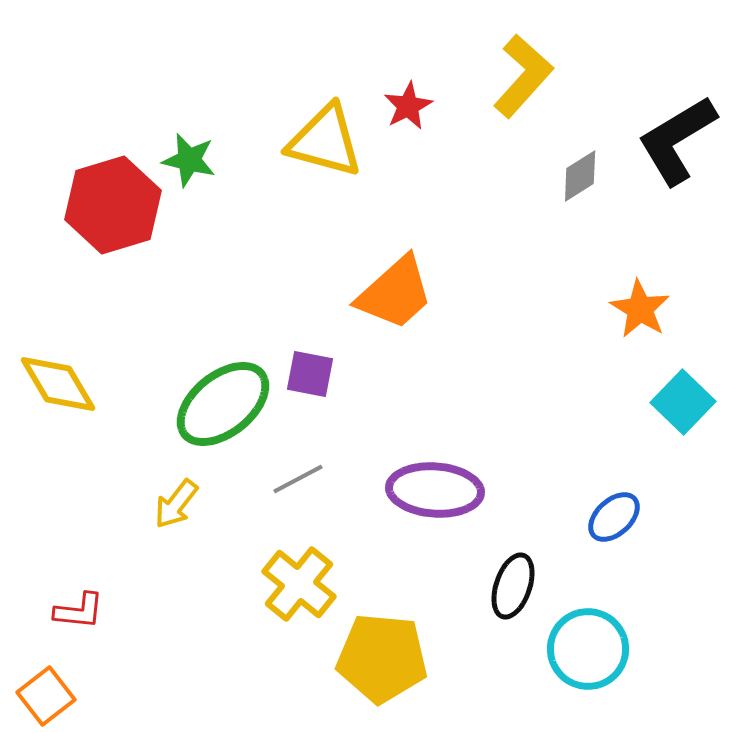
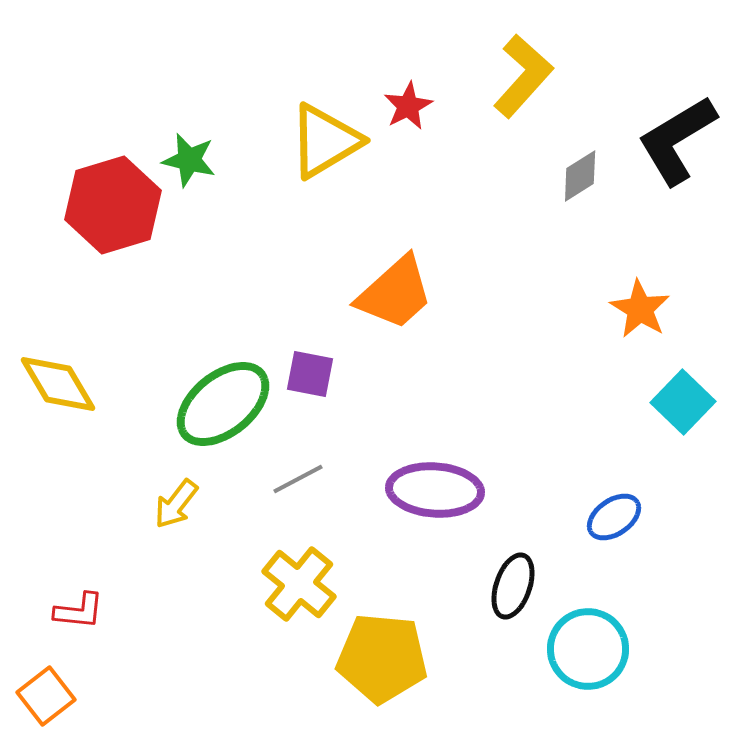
yellow triangle: rotated 46 degrees counterclockwise
blue ellipse: rotated 8 degrees clockwise
